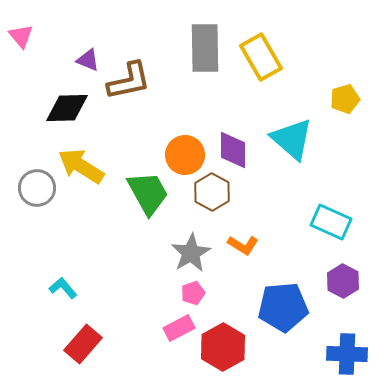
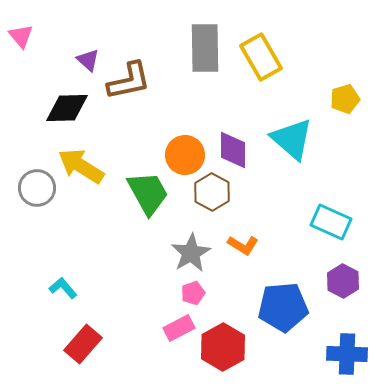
purple triangle: rotated 20 degrees clockwise
